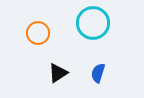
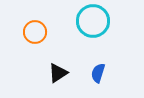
cyan circle: moved 2 px up
orange circle: moved 3 px left, 1 px up
